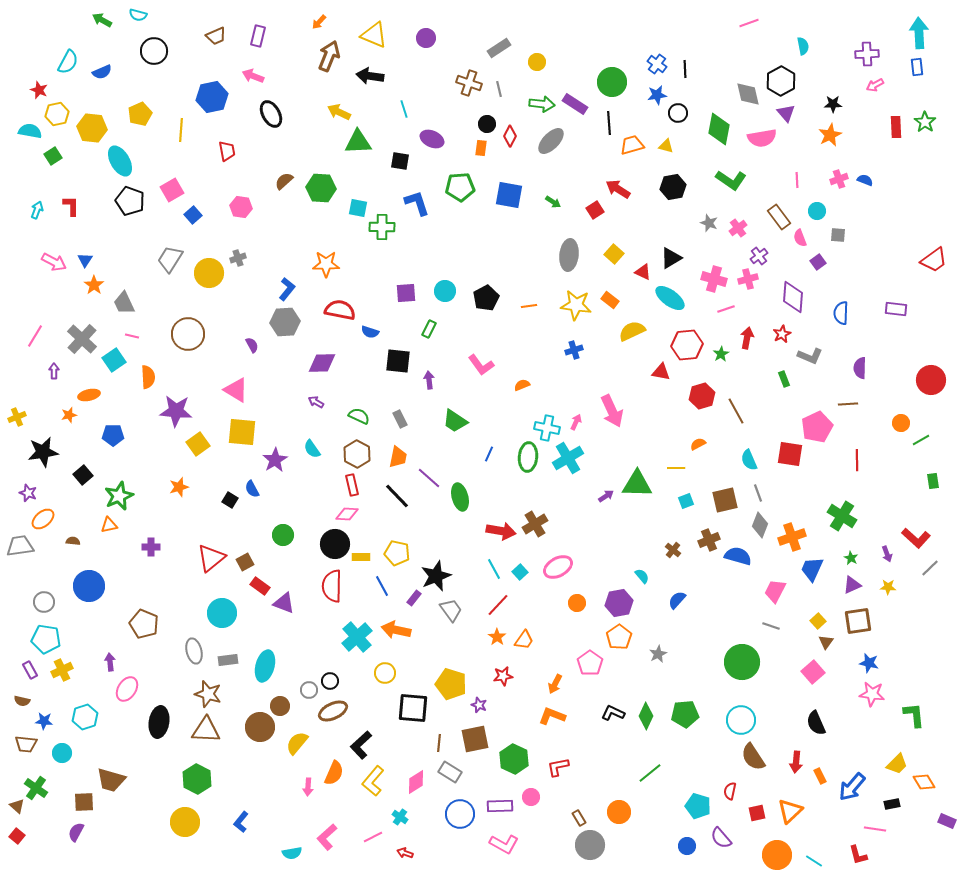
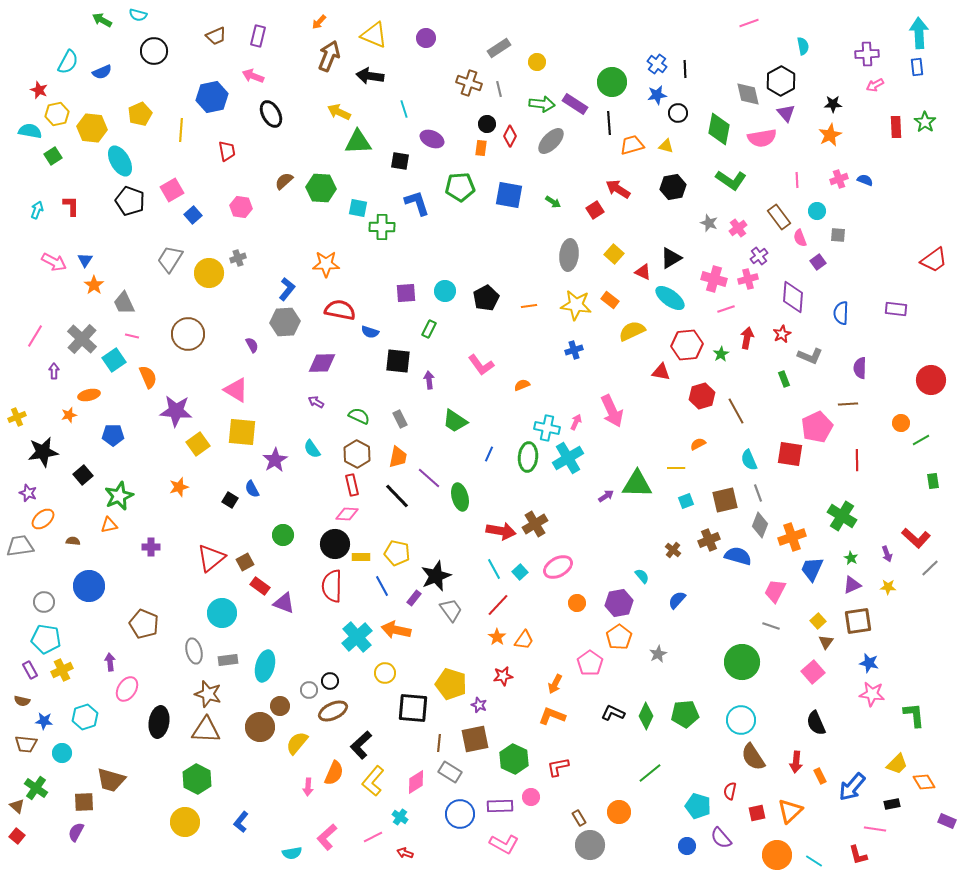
orange semicircle at (148, 377): rotated 20 degrees counterclockwise
